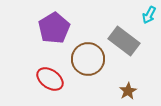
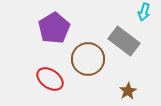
cyan arrow: moved 5 px left, 3 px up; rotated 12 degrees counterclockwise
